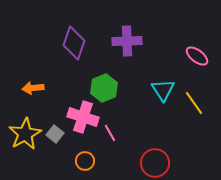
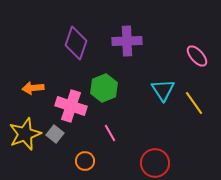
purple diamond: moved 2 px right
pink ellipse: rotated 10 degrees clockwise
pink cross: moved 12 px left, 11 px up
yellow star: rotated 8 degrees clockwise
